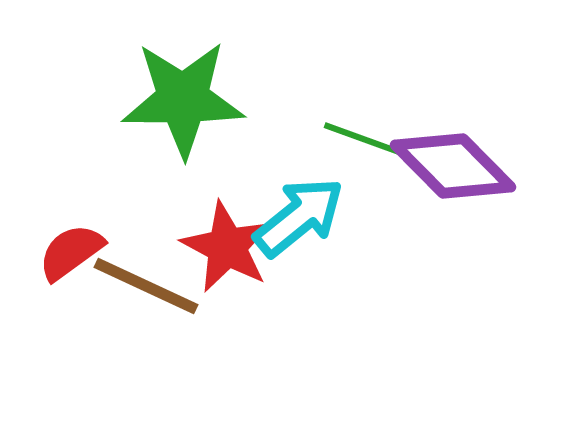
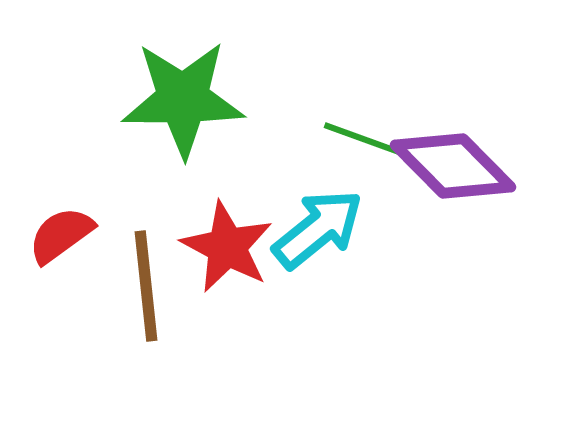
cyan arrow: moved 19 px right, 12 px down
red semicircle: moved 10 px left, 17 px up
brown line: rotated 59 degrees clockwise
